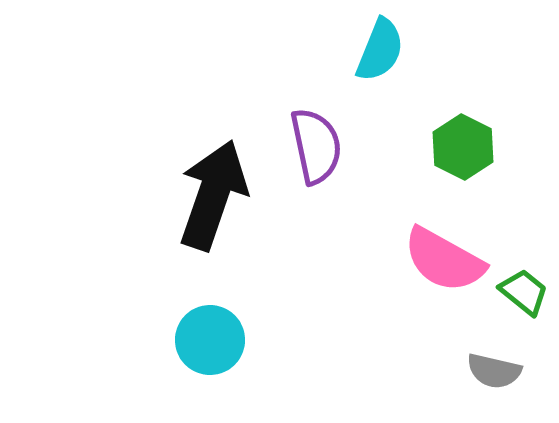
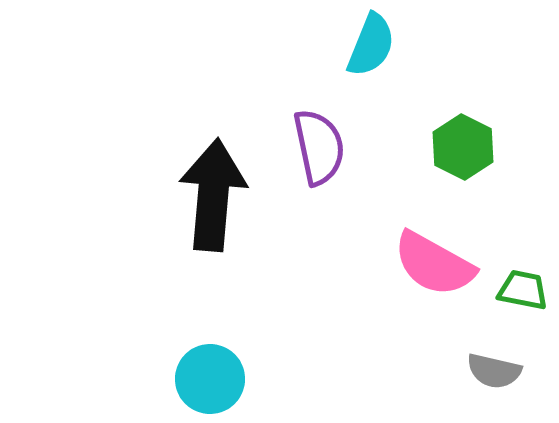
cyan semicircle: moved 9 px left, 5 px up
purple semicircle: moved 3 px right, 1 px down
black arrow: rotated 14 degrees counterclockwise
pink semicircle: moved 10 px left, 4 px down
green trapezoid: moved 1 px left, 2 px up; rotated 28 degrees counterclockwise
cyan circle: moved 39 px down
